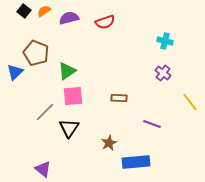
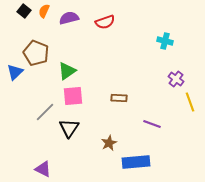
orange semicircle: rotated 32 degrees counterclockwise
purple cross: moved 13 px right, 6 px down
yellow line: rotated 18 degrees clockwise
purple triangle: rotated 12 degrees counterclockwise
